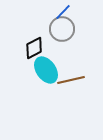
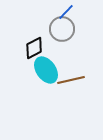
blue line: moved 3 px right
